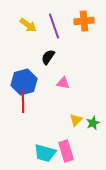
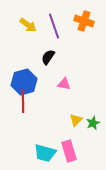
orange cross: rotated 24 degrees clockwise
pink triangle: moved 1 px right, 1 px down
pink rectangle: moved 3 px right
